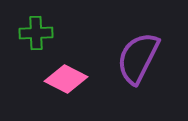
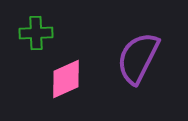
pink diamond: rotated 51 degrees counterclockwise
